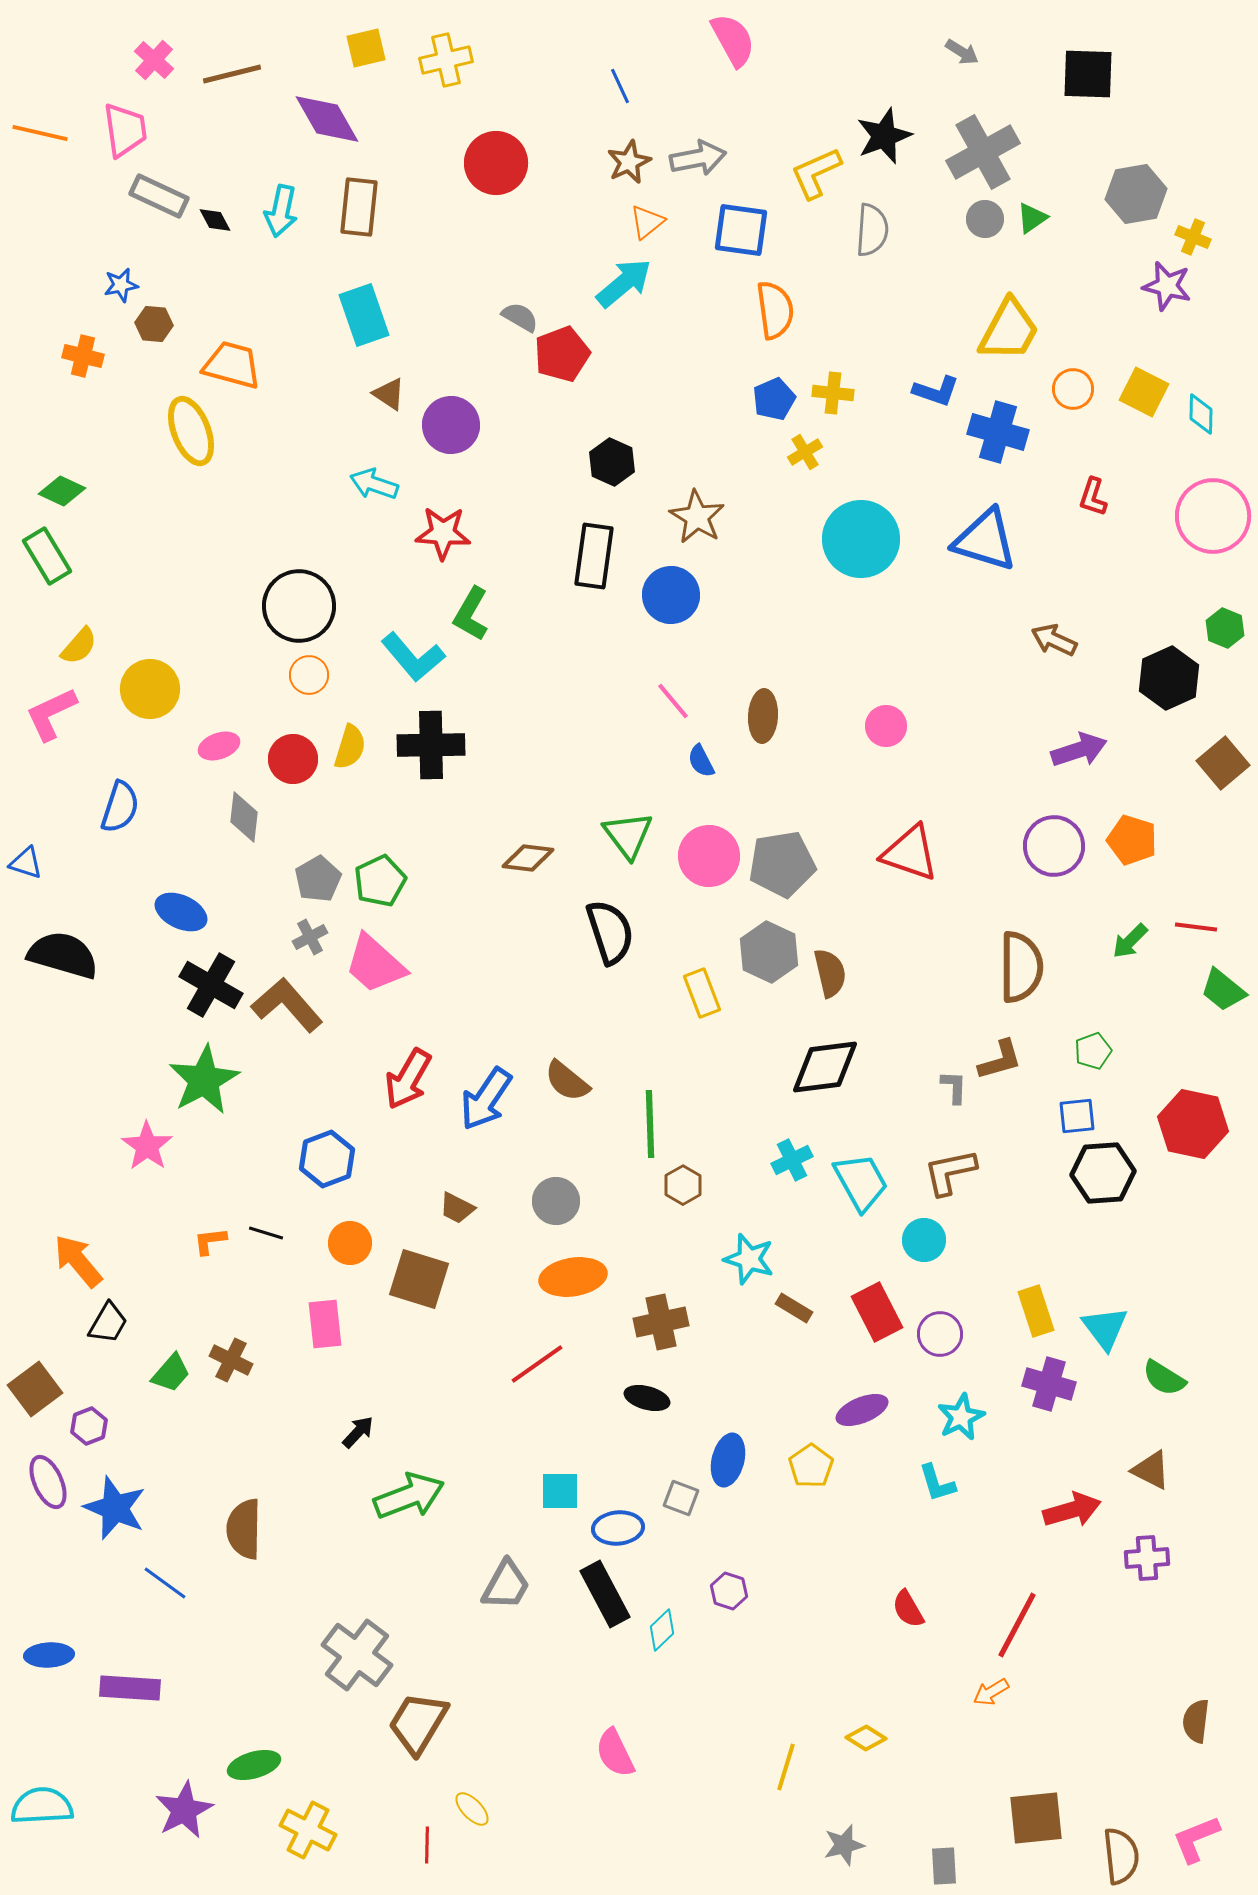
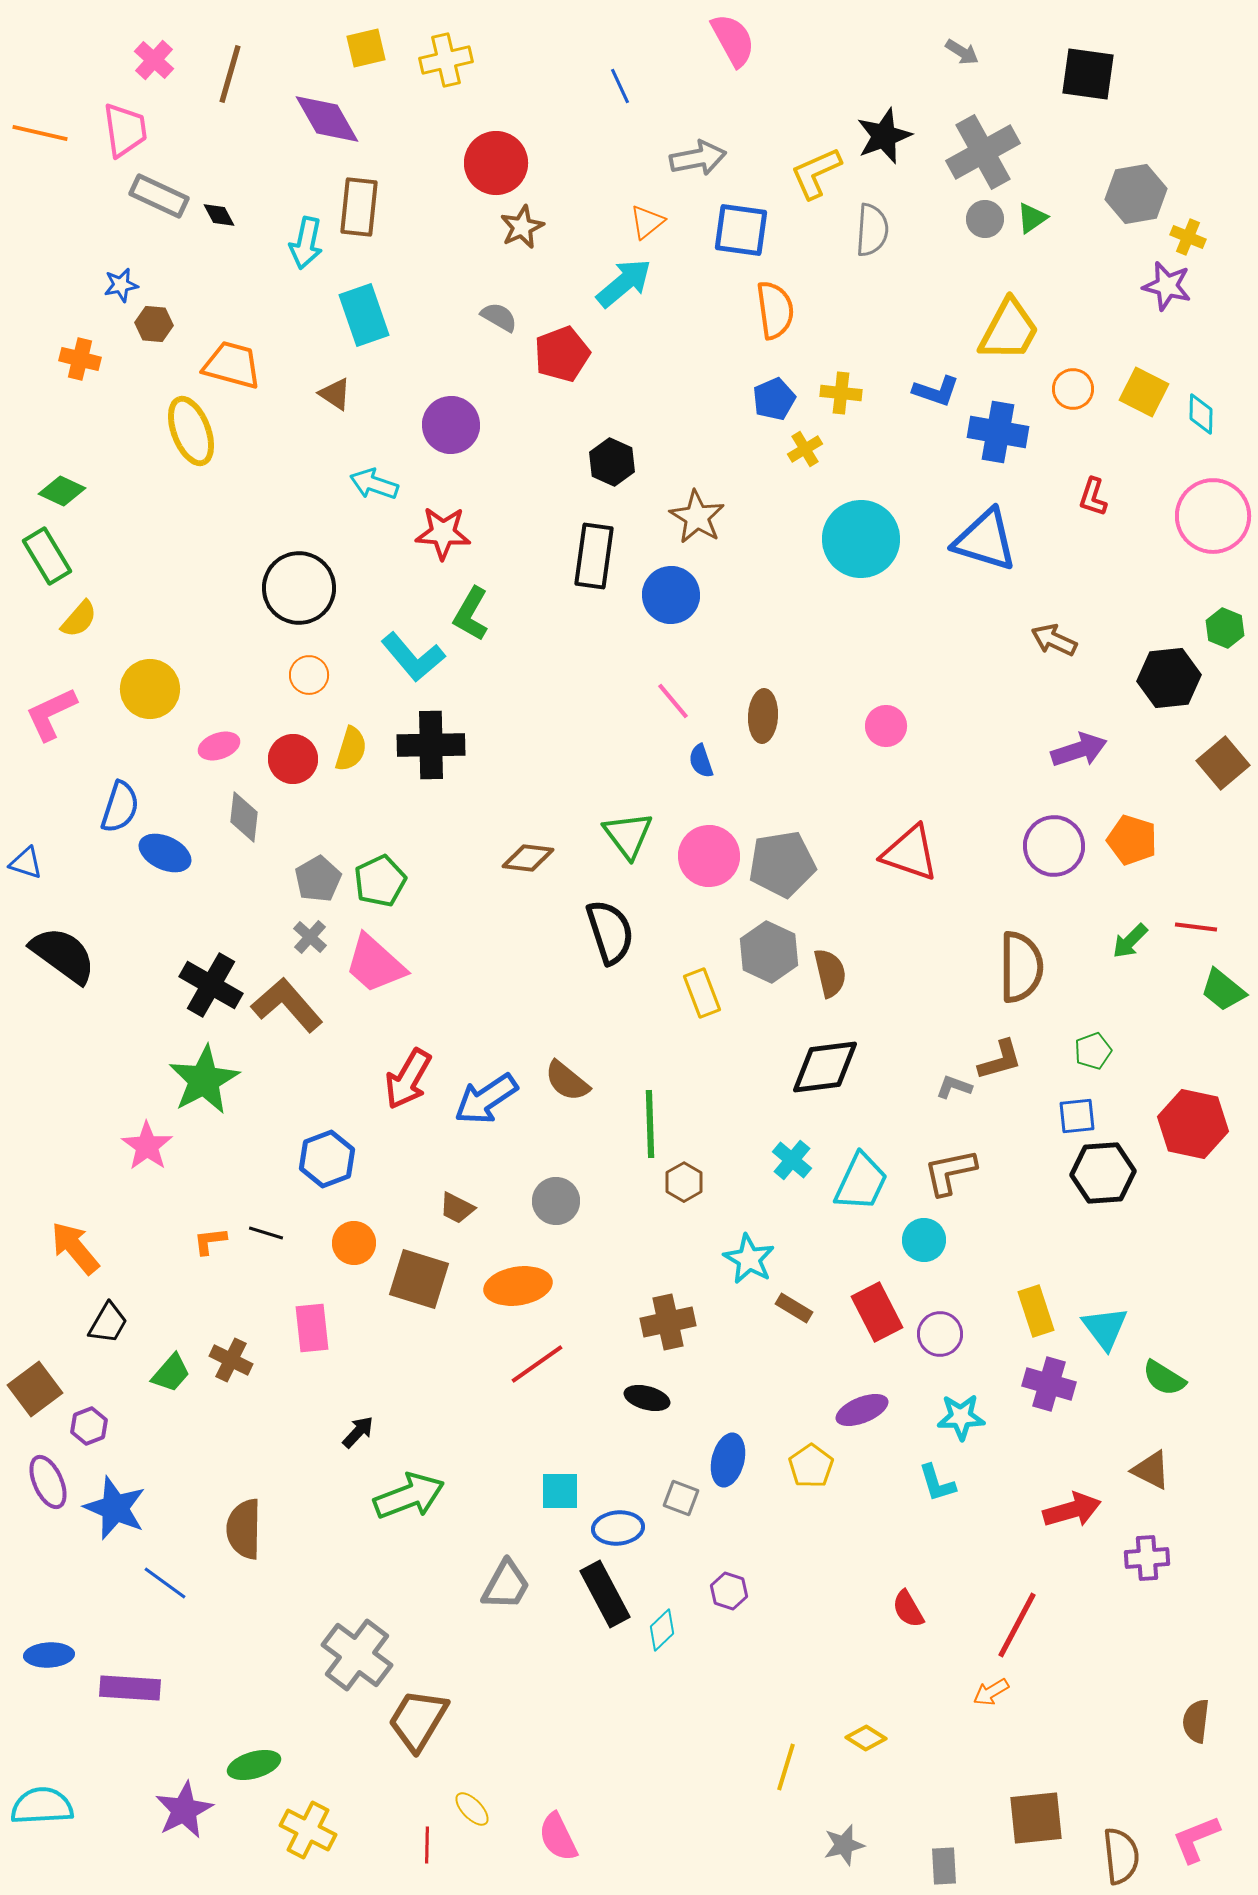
brown line at (232, 74): moved 2 px left; rotated 60 degrees counterclockwise
black square at (1088, 74): rotated 6 degrees clockwise
brown star at (629, 162): moved 107 px left, 65 px down
cyan arrow at (281, 211): moved 25 px right, 32 px down
black diamond at (215, 220): moved 4 px right, 5 px up
yellow cross at (1193, 237): moved 5 px left
gray semicircle at (520, 317): moved 21 px left
orange cross at (83, 356): moved 3 px left, 3 px down
yellow cross at (833, 393): moved 8 px right
brown triangle at (389, 394): moved 54 px left
blue cross at (998, 432): rotated 6 degrees counterclockwise
yellow cross at (805, 452): moved 3 px up
black circle at (299, 606): moved 18 px up
yellow semicircle at (79, 646): moved 27 px up
black hexagon at (1169, 678): rotated 18 degrees clockwise
yellow semicircle at (350, 747): moved 1 px right, 2 px down
blue semicircle at (701, 761): rotated 8 degrees clockwise
blue ellipse at (181, 912): moved 16 px left, 59 px up
gray cross at (310, 937): rotated 20 degrees counterclockwise
black semicircle at (63, 955): rotated 20 degrees clockwise
gray L-shape at (954, 1087): rotated 72 degrees counterclockwise
blue arrow at (486, 1099): rotated 22 degrees clockwise
cyan cross at (792, 1160): rotated 24 degrees counterclockwise
cyan trapezoid at (861, 1182): rotated 54 degrees clockwise
brown hexagon at (683, 1185): moved 1 px right, 3 px up
orange circle at (350, 1243): moved 4 px right
cyan star at (749, 1259): rotated 12 degrees clockwise
orange arrow at (78, 1261): moved 3 px left, 13 px up
orange ellipse at (573, 1277): moved 55 px left, 9 px down
brown cross at (661, 1322): moved 7 px right
pink rectangle at (325, 1324): moved 13 px left, 4 px down
cyan star at (961, 1417): rotated 24 degrees clockwise
brown trapezoid at (418, 1723): moved 3 px up
pink semicircle at (615, 1753): moved 57 px left, 84 px down
